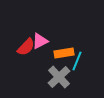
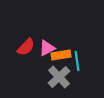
pink triangle: moved 7 px right, 7 px down
orange rectangle: moved 3 px left, 2 px down
cyan line: rotated 30 degrees counterclockwise
